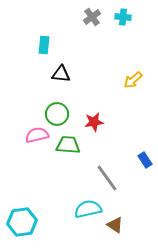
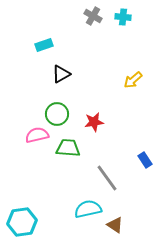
gray cross: moved 1 px right, 1 px up; rotated 24 degrees counterclockwise
cyan rectangle: rotated 66 degrees clockwise
black triangle: rotated 36 degrees counterclockwise
green trapezoid: moved 3 px down
